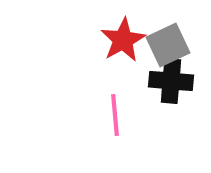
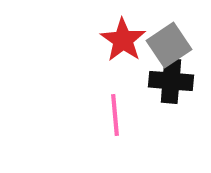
red star: rotated 9 degrees counterclockwise
gray square: moved 1 px right; rotated 9 degrees counterclockwise
